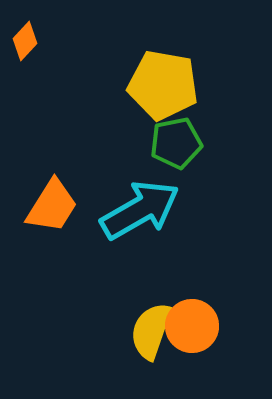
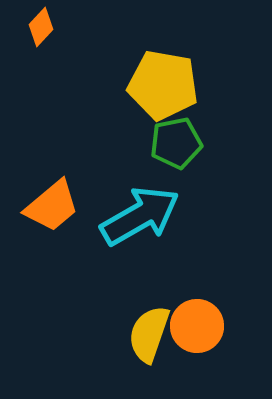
orange diamond: moved 16 px right, 14 px up
orange trapezoid: rotated 18 degrees clockwise
cyan arrow: moved 6 px down
orange circle: moved 5 px right
yellow semicircle: moved 2 px left, 3 px down
